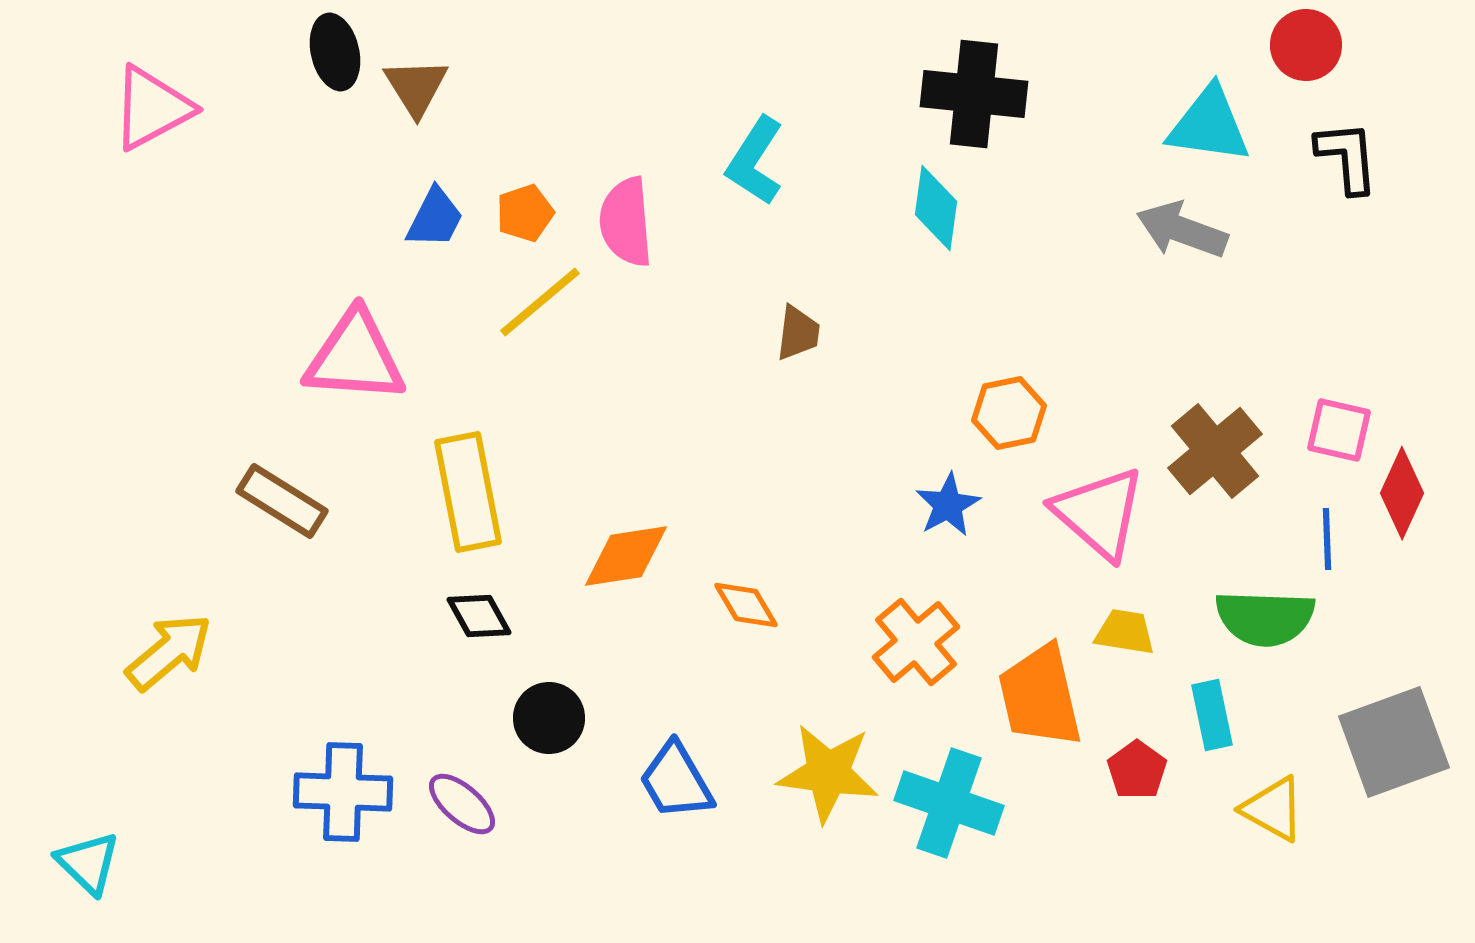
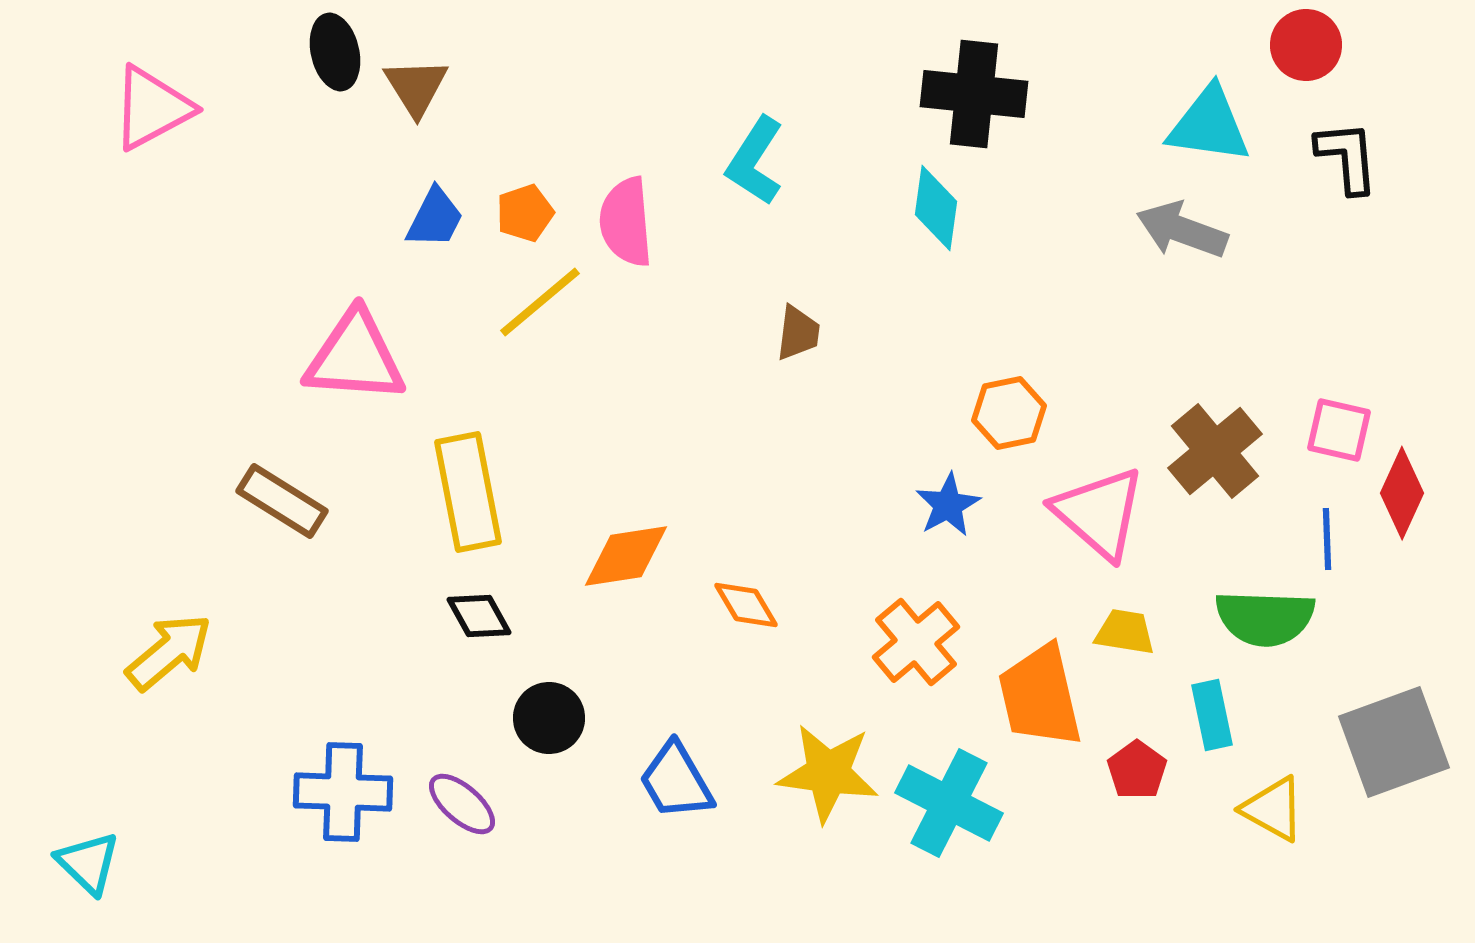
cyan cross at (949, 803): rotated 8 degrees clockwise
